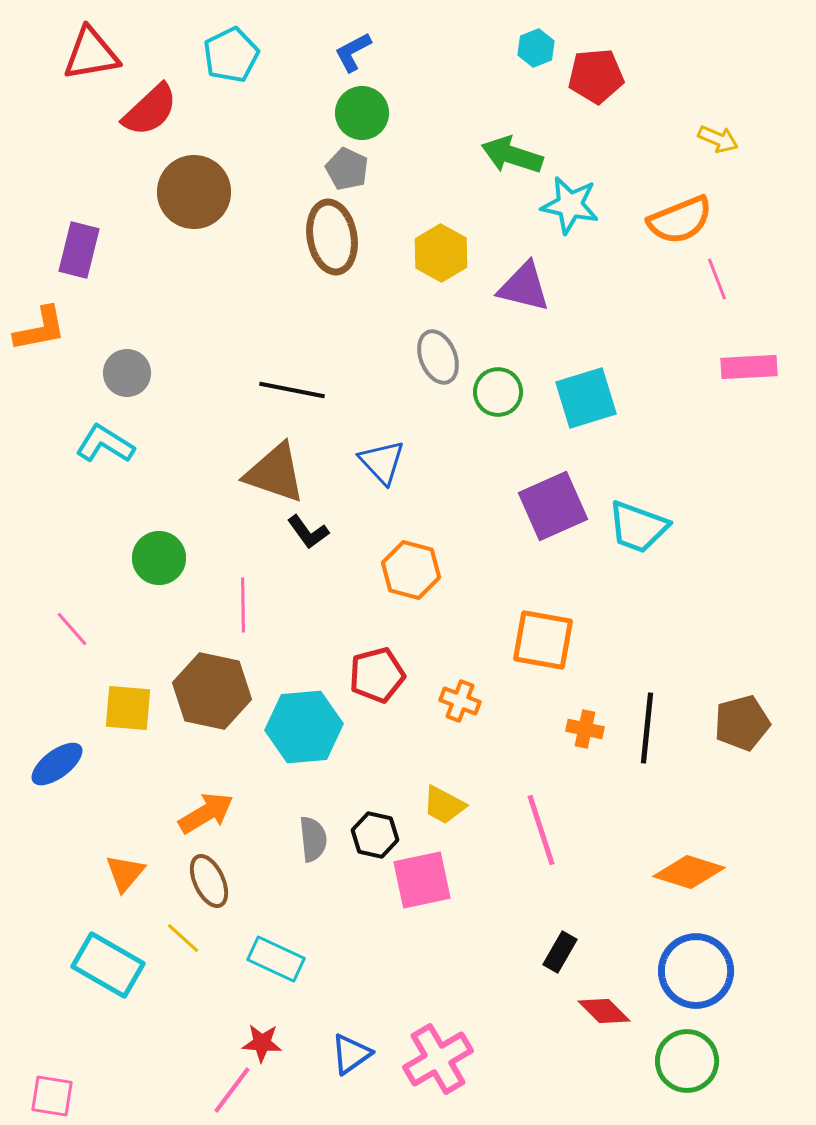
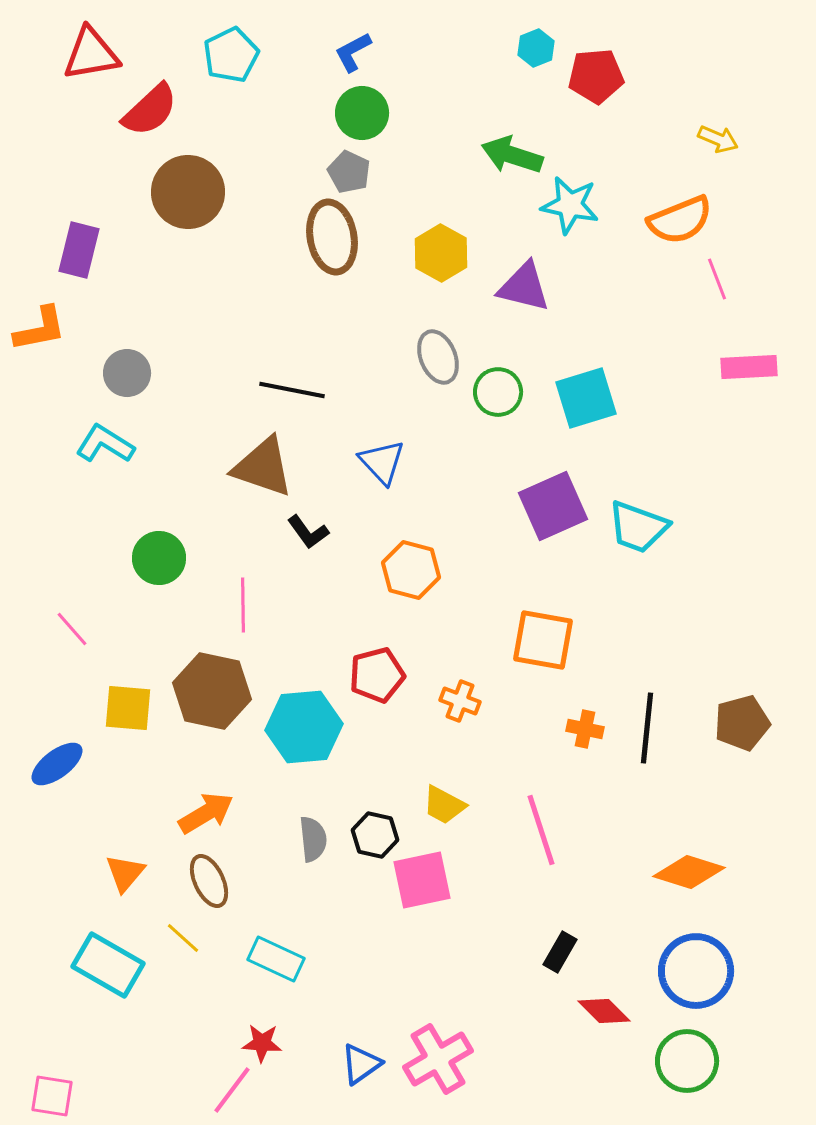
gray pentagon at (347, 169): moved 2 px right, 3 px down
brown circle at (194, 192): moved 6 px left
brown triangle at (275, 473): moved 12 px left, 6 px up
blue triangle at (351, 1054): moved 10 px right, 10 px down
